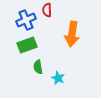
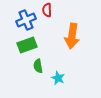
orange arrow: moved 2 px down
green semicircle: moved 1 px up
